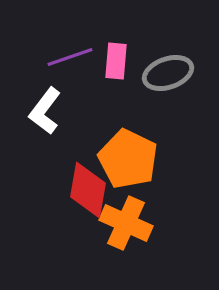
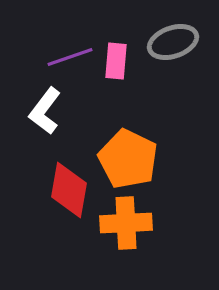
gray ellipse: moved 5 px right, 31 px up
red diamond: moved 19 px left
orange cross: rotated 27 degrees counterclockwise
